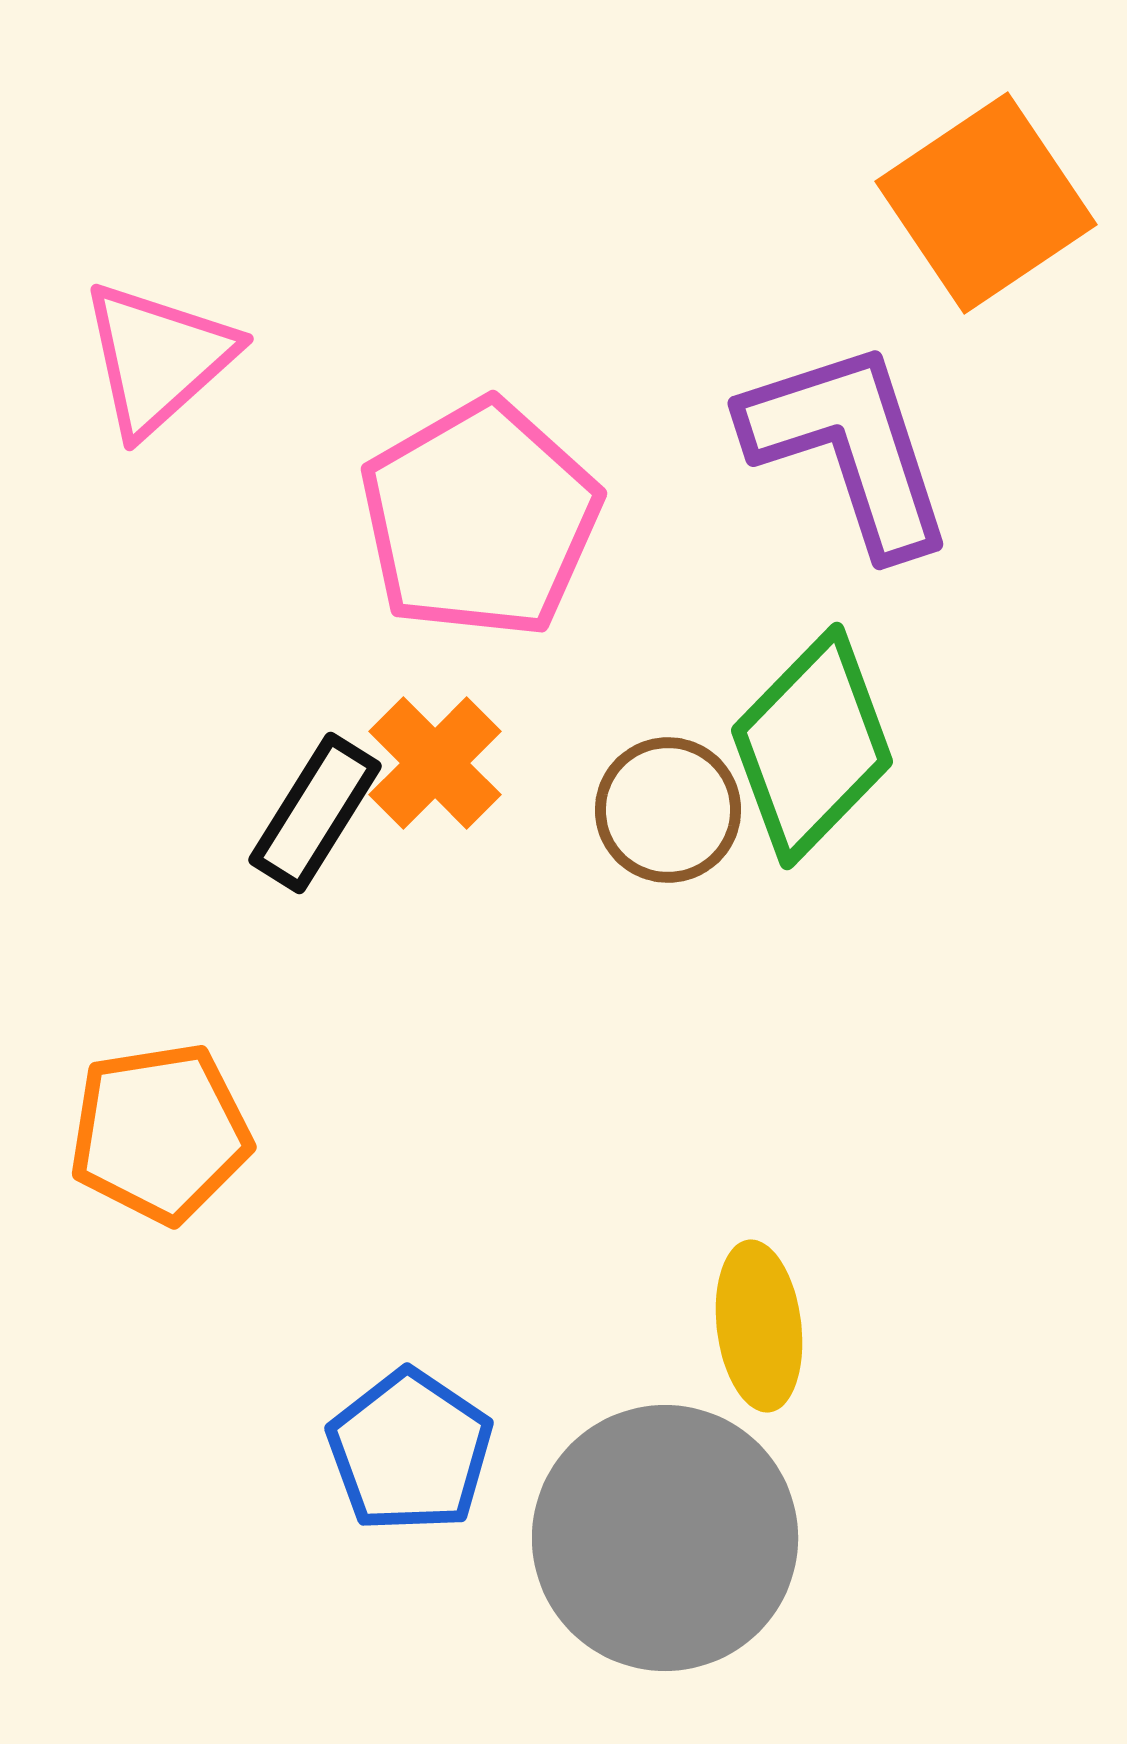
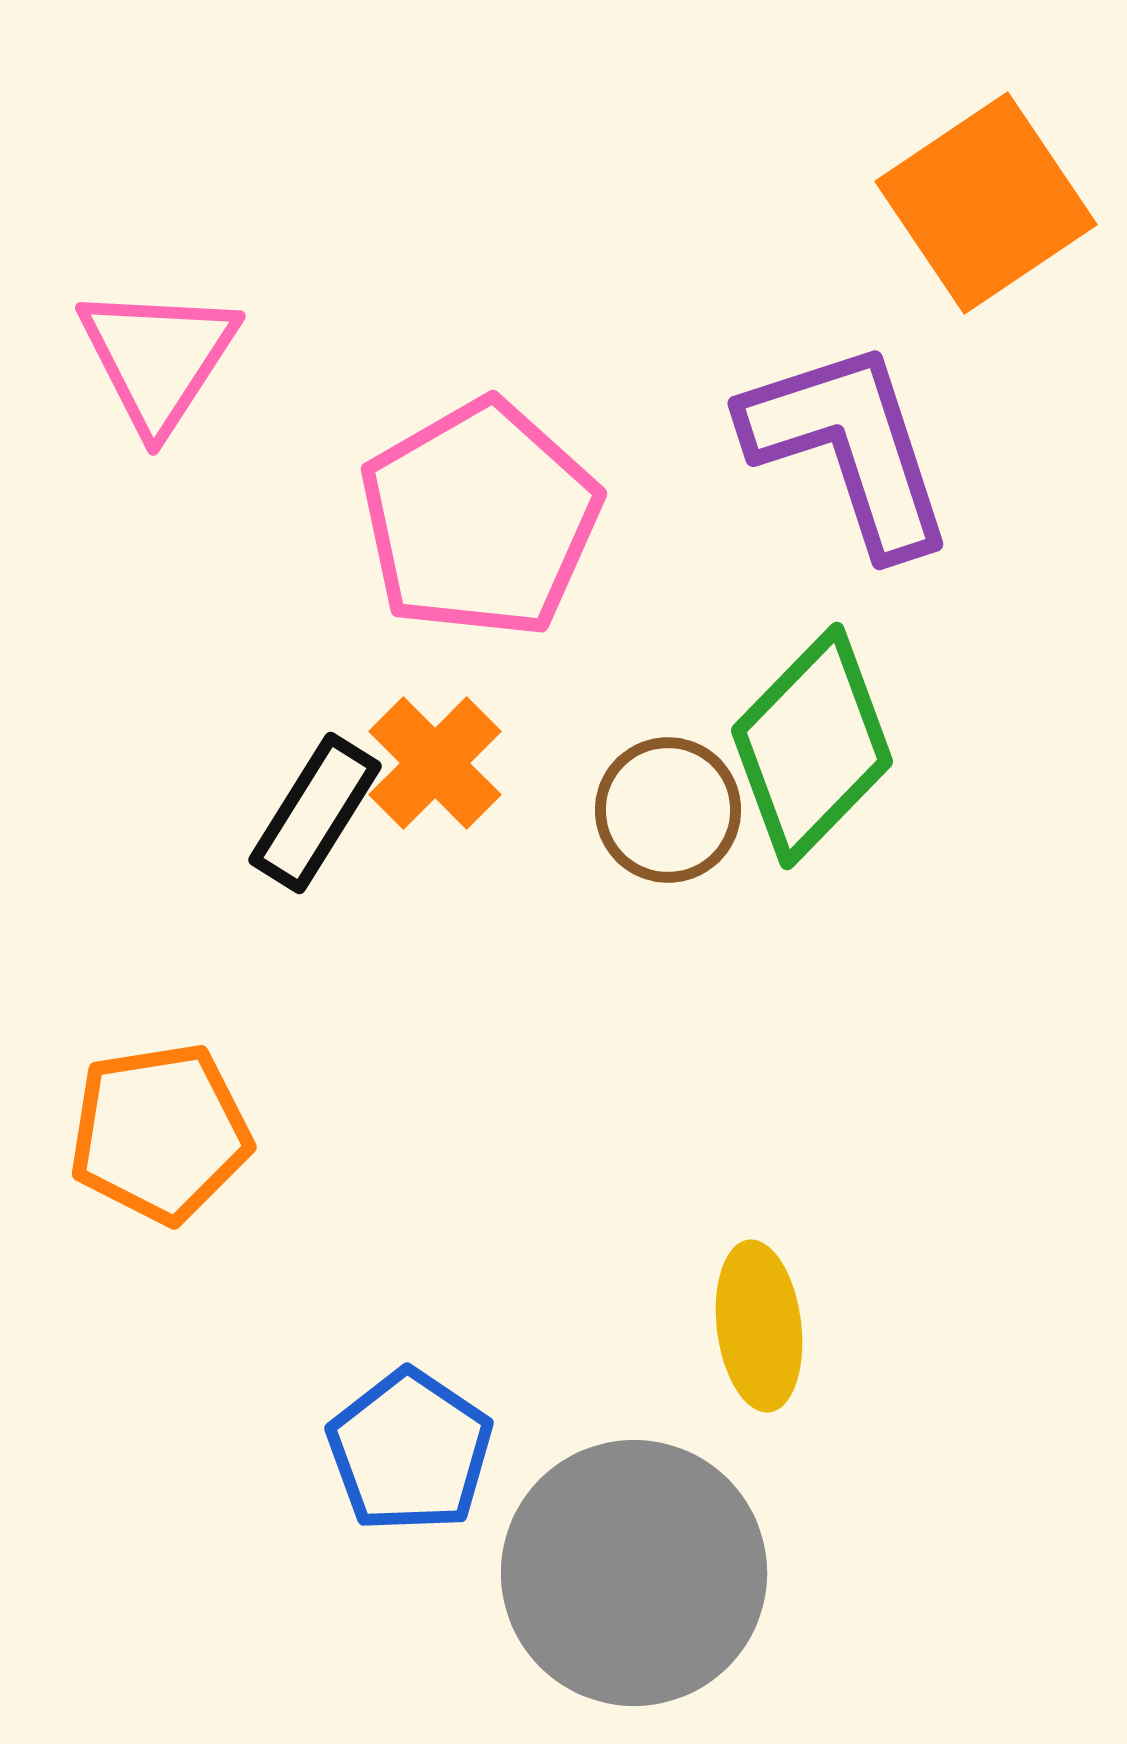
pink triangle: rotated 15 degrees counterclockwise
gray circle: moved 31 px left, 35 px down
